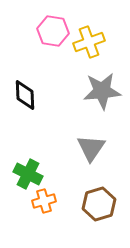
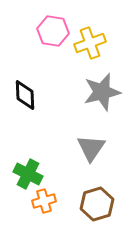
yellow cross: moved 1 px right, 1 px down
gray star: moved 1 px down; rotated 9 degrees counterclockwise
brown hexagon: moved 2 px left
